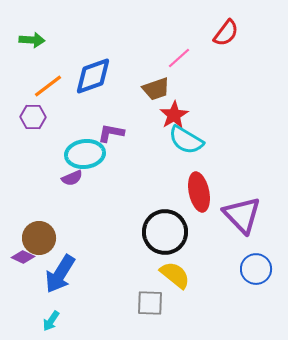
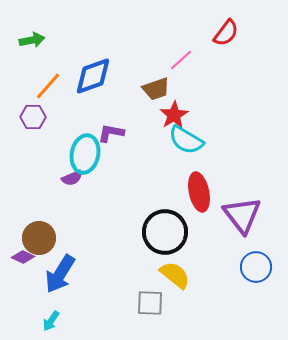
green arrow: rotated 15 degrees counterclockwise
pink line: moved 2 px right, 2 px down
orange line: rotated 12 degrees counterclockwise
cyan ellipse: rotated 72 degrees counterclockwise
purple triangle: rotated 6 degrees clockwise
blue circle: moved 2 px up
